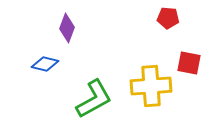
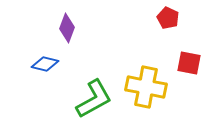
red pentagon: rotated 20 degrees clockwise
yellow cross: moved 5 px left, 1 px down; rotated 15 degrees clockwise
